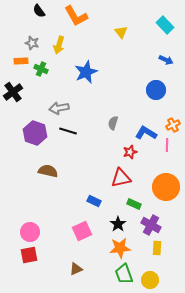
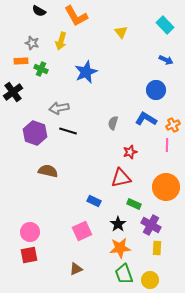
black semicircle: rotated 24 degrees counterclockwise
yellow arrow: moved 2 px right, 4 px up
blue L-shape: moved 14 px up
